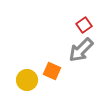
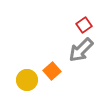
orange square: rotated 24 degrees clockwise
